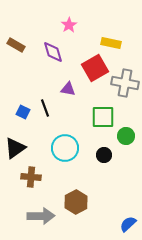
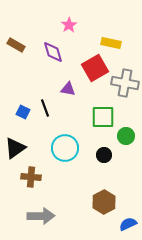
brown hexagon: moved 28 px right
blue semicircle: rotated 18 degrees clockwise
